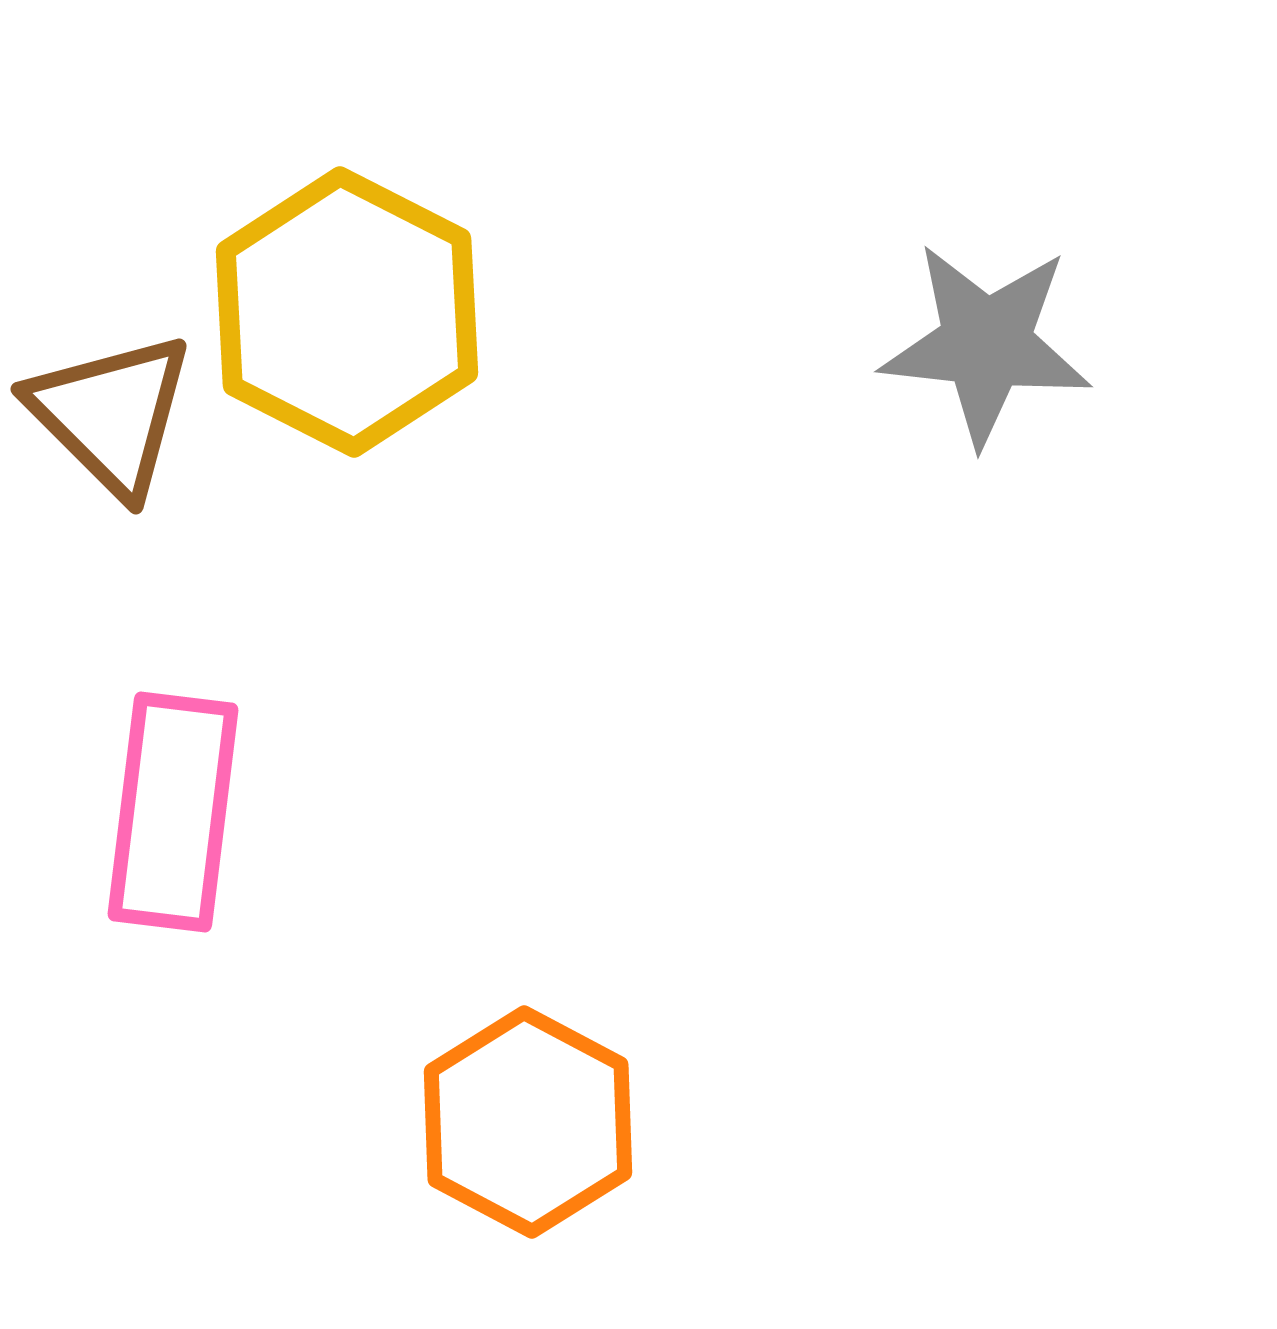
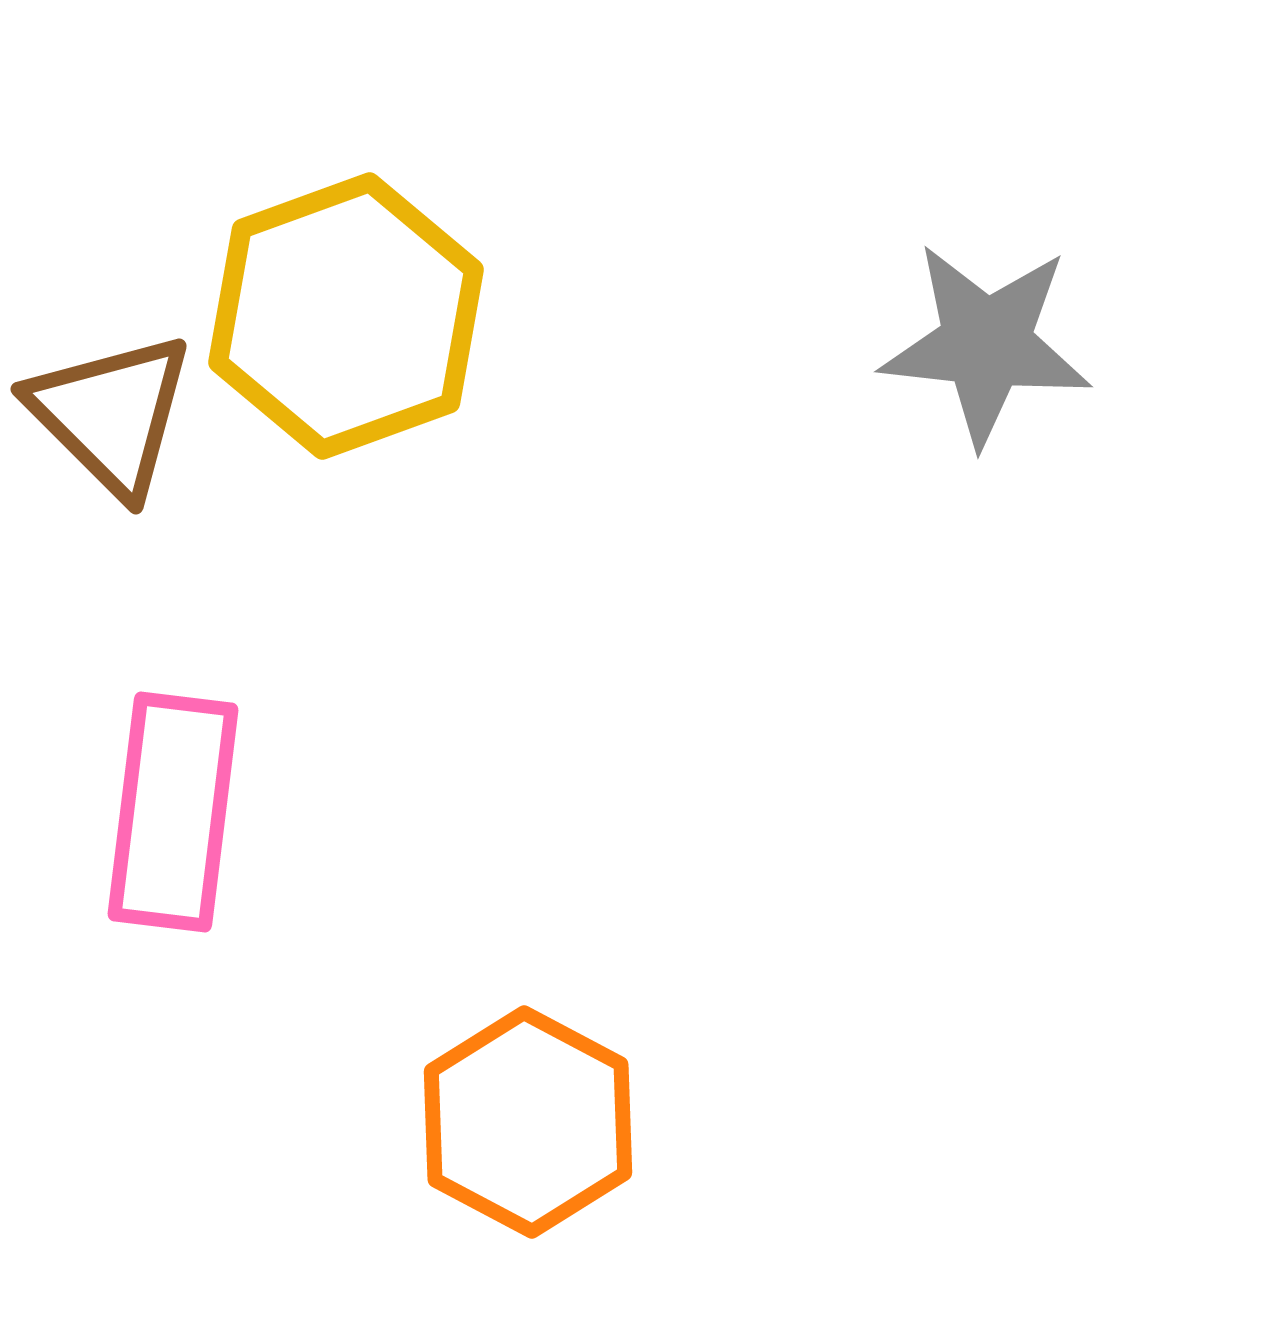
yellow hexagon: moved 1 px left, 4 px down; rotated 13 degrees clockwise
